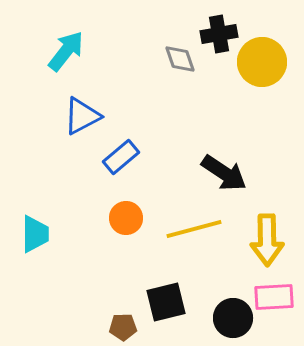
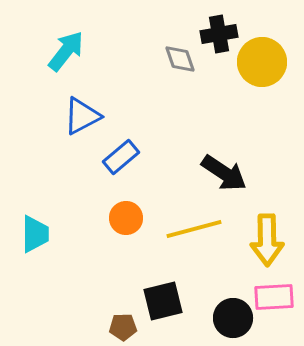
black square: moved 3 px left, 1 px up
